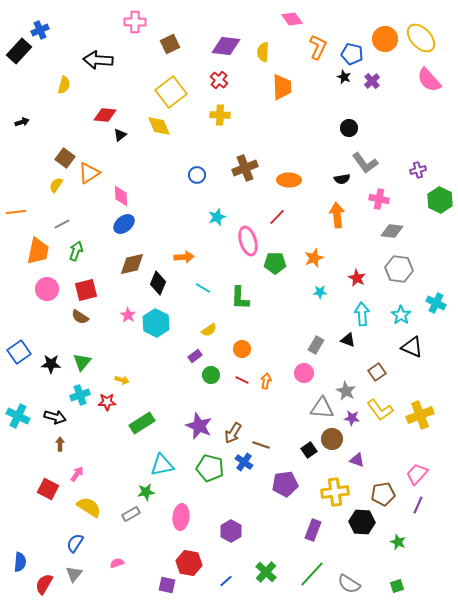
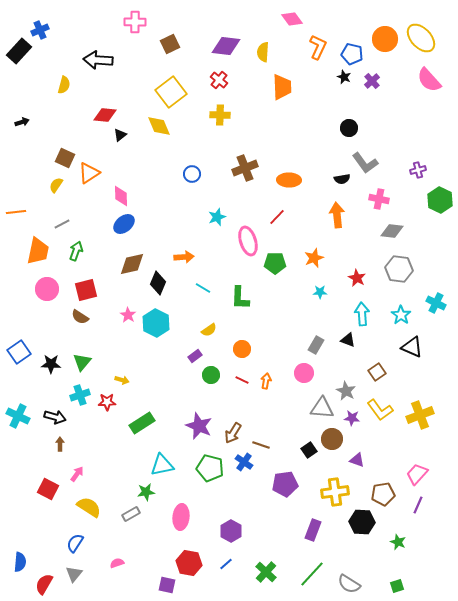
brown square at (65, 158): rotated 12 degrees counterclockwise
blue circle at (197, 175): moved 5 px left, 1 px up
blue line at (226, 581): moved 17 px up
